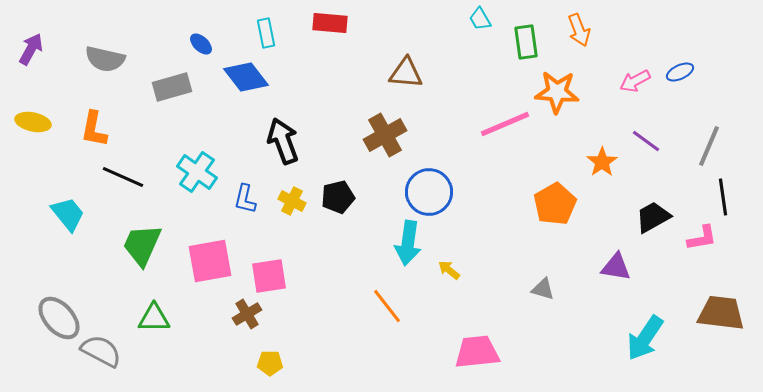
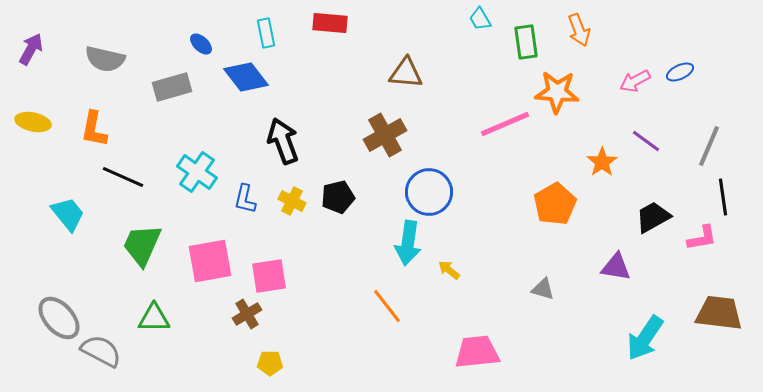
brown trapezoid at (721, 313): moved 2 px left
